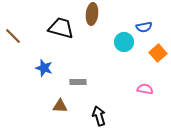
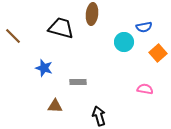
brown triangle: moved 5 px left
